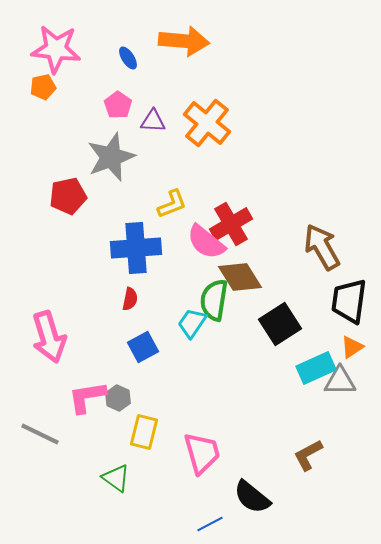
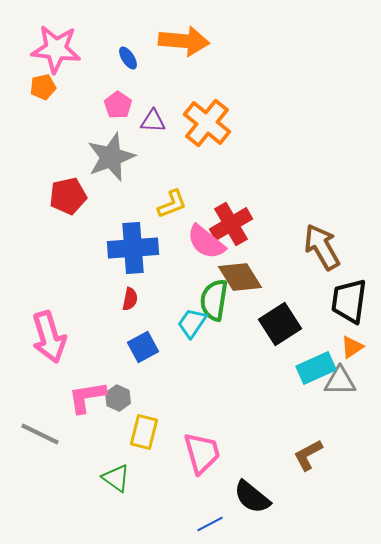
blue cross: moved 3 px left
